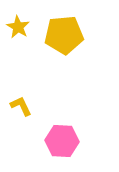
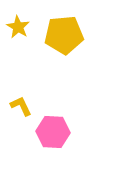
pink hexagon: moved 9 px left, 9 px up
